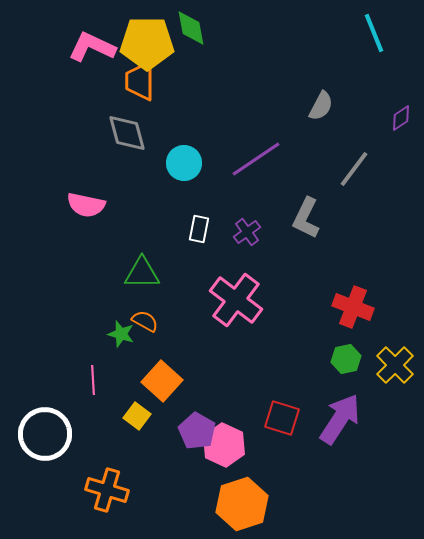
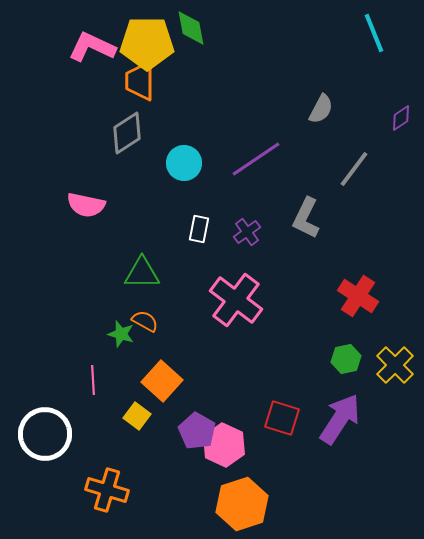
gray semicircle: moved 3 px down
gray diamond: rotated 72 degrees clockwise
red cross: moved 5 px right, 11 px up; rotated 12 degrees clockwise
